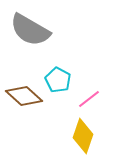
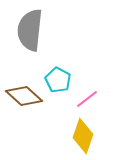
gray semicircle: rotated 66 degrees clockwise
pink line: moved 2 px left
